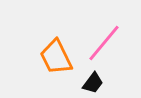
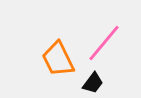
orange trapezoid: moved 2 px right, 2 px down
